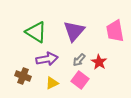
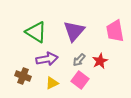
red star: moved 1 px right, 1 px up; rotated 14 degrees clockwise
